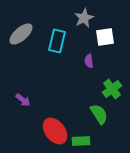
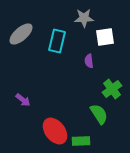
gray star: rotated 24 degrees clockwise
